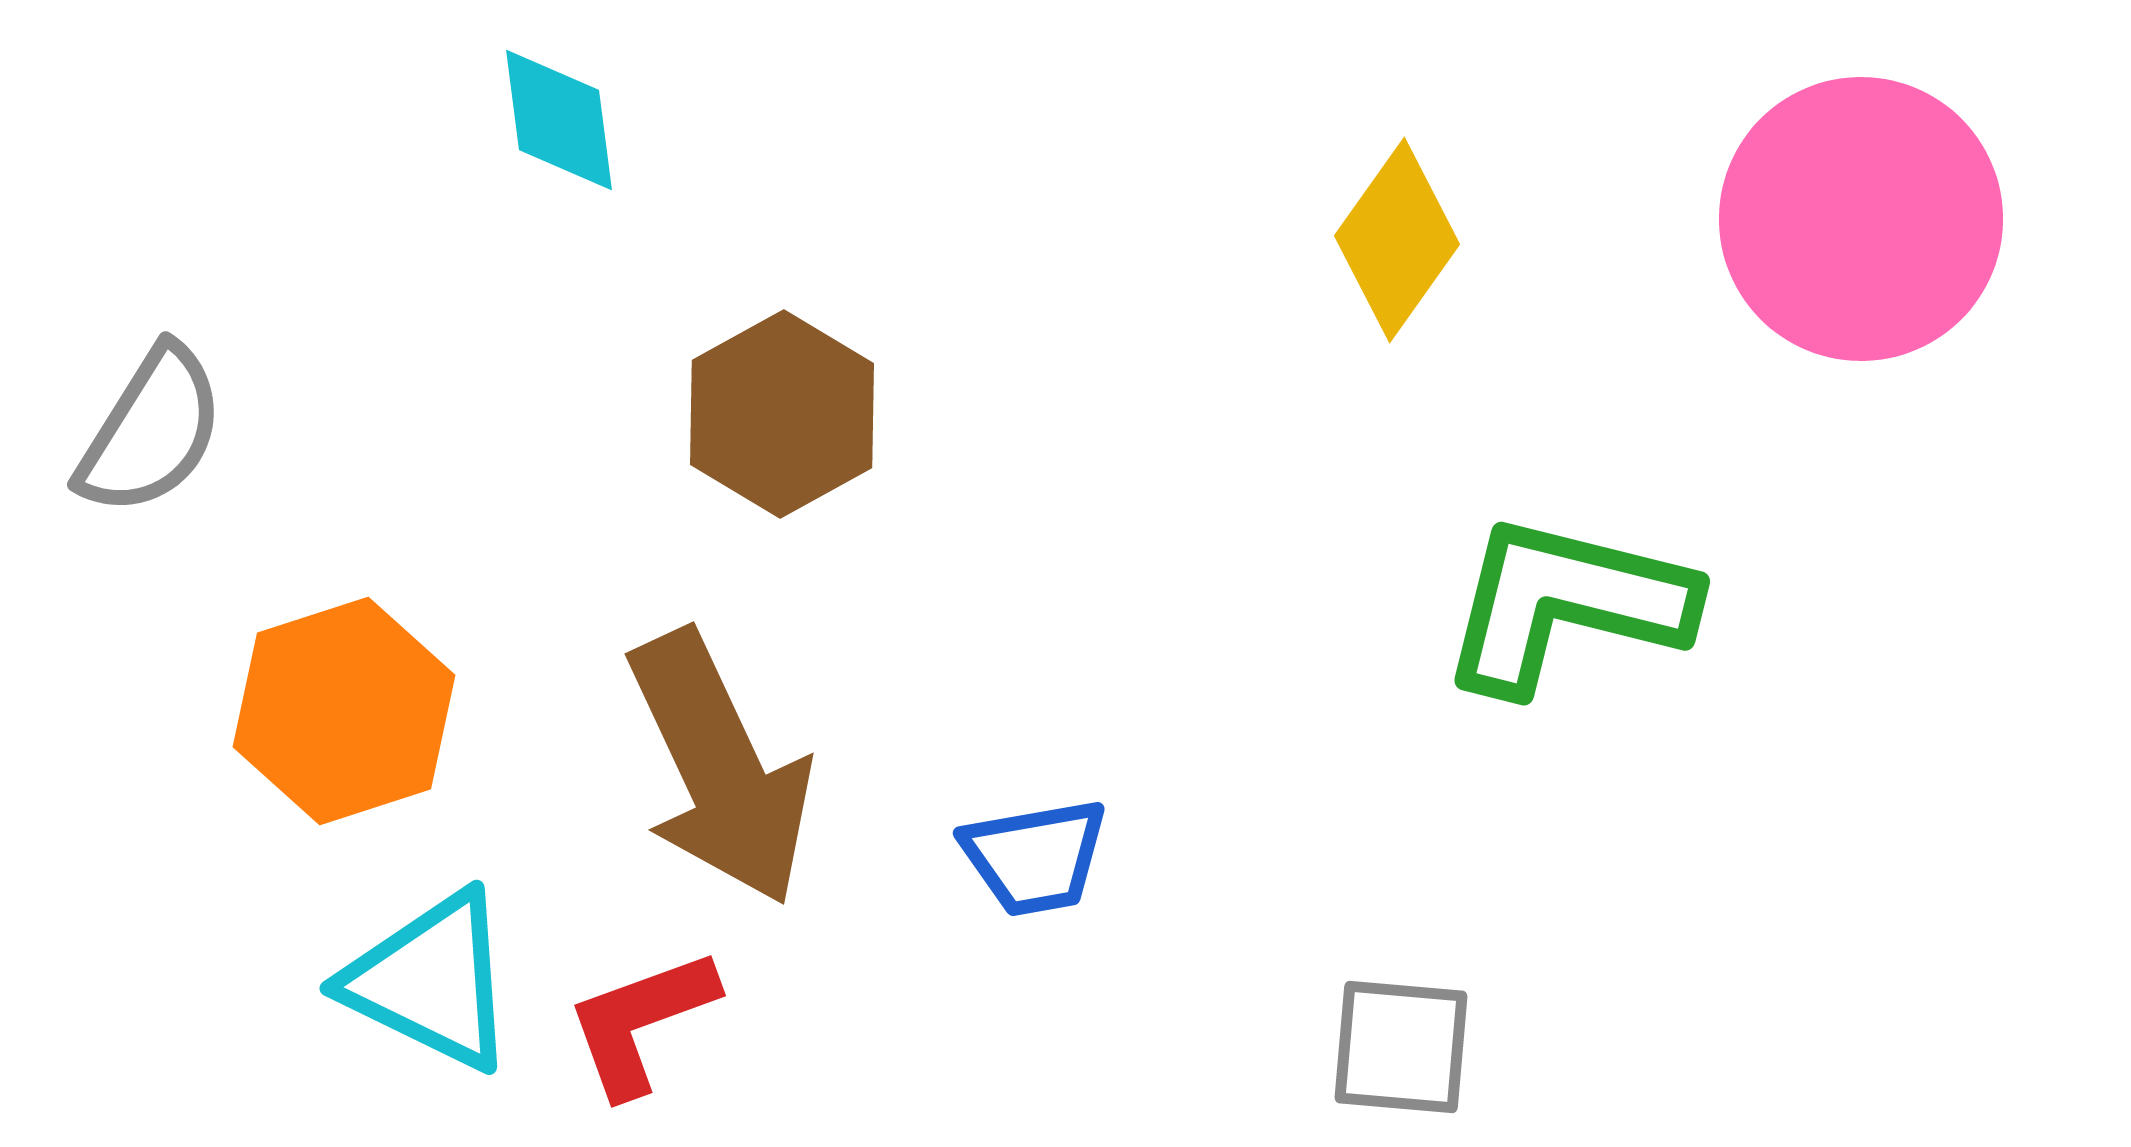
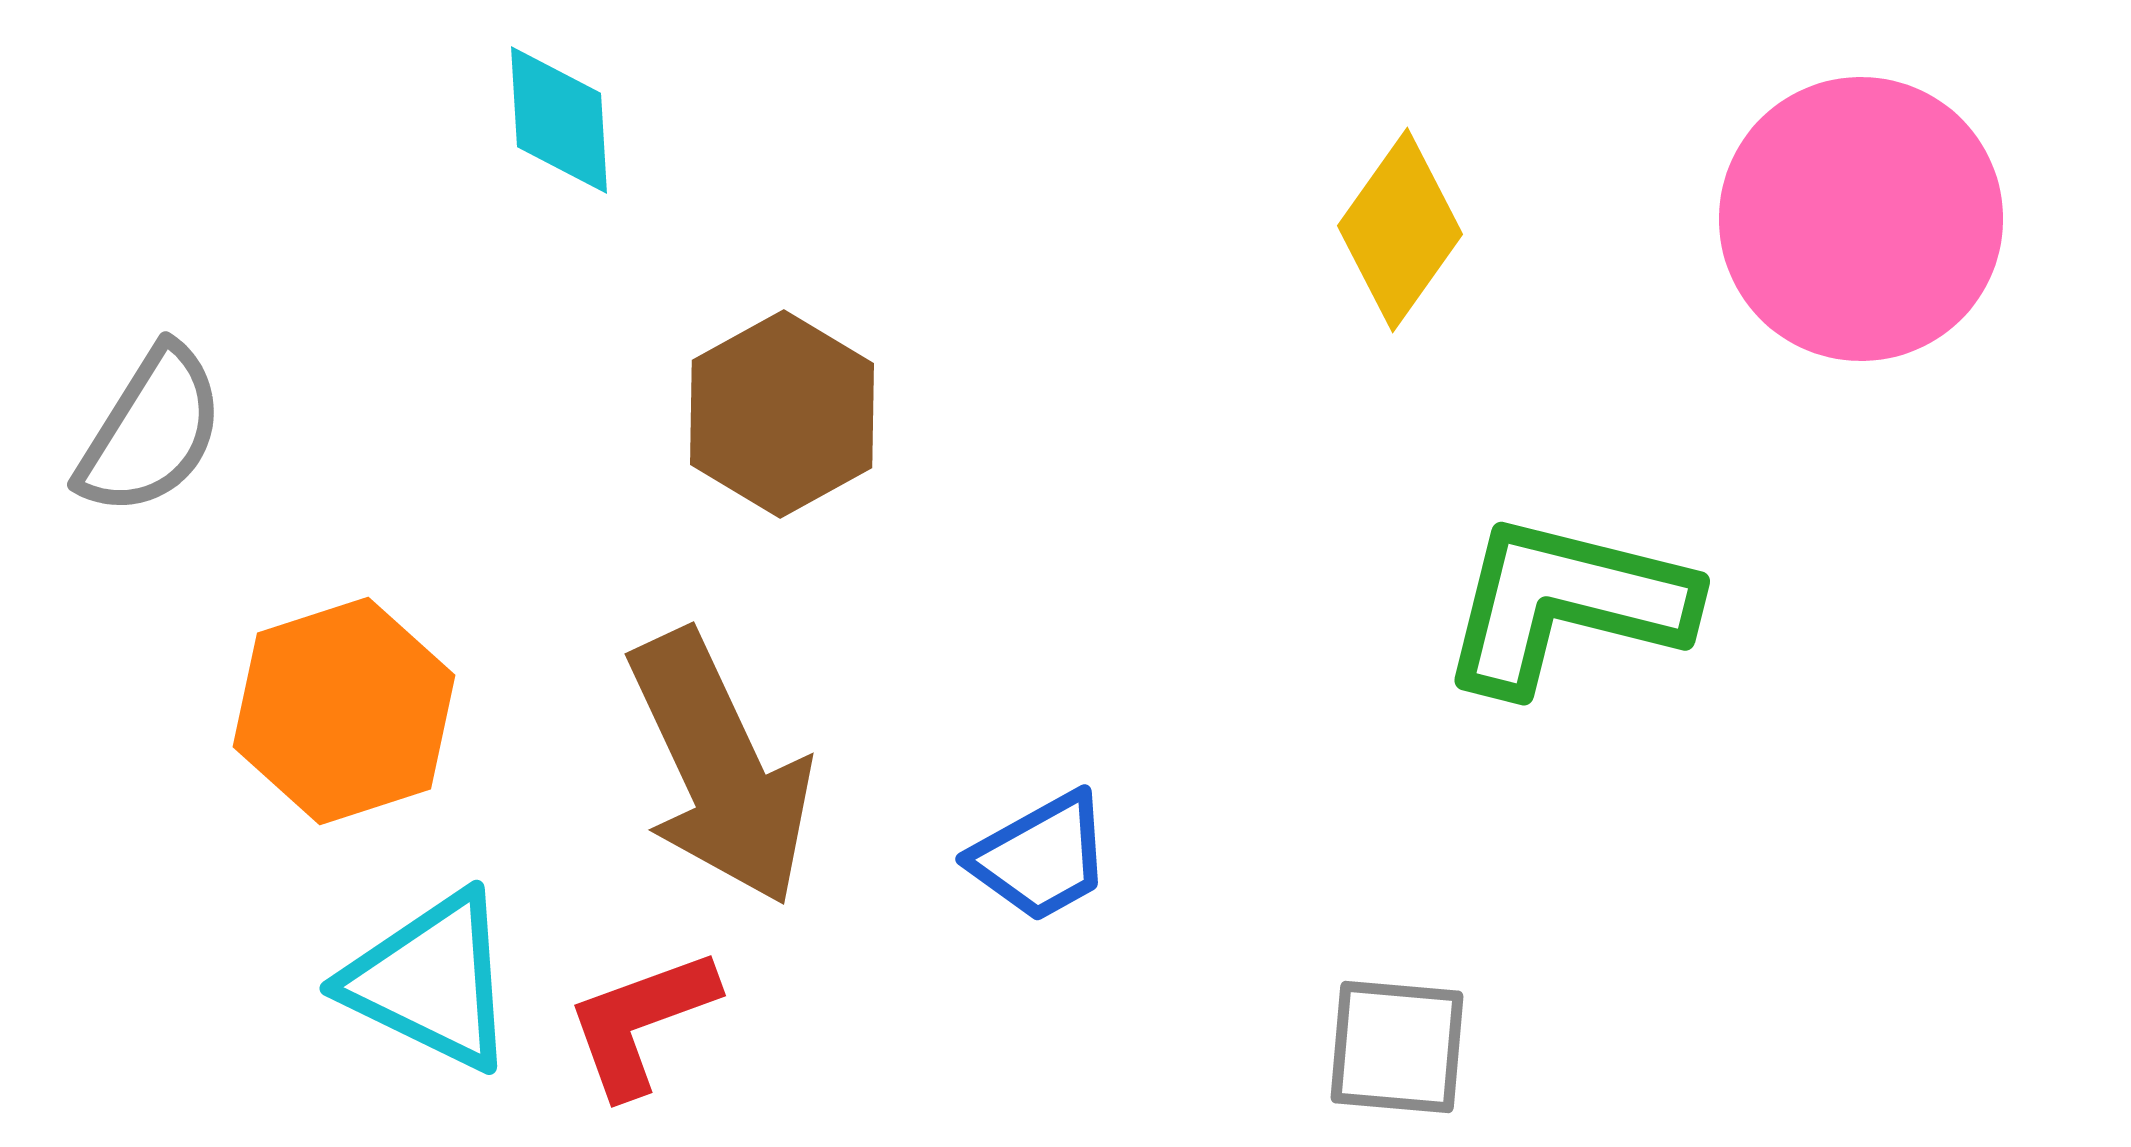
cyan diamond: rotated 4 degrees clockwise
yellow diamond: moved 3 px right, 10 px up
blue trapezoid: moved 6 px right; rotated 19 degrees counterclockwise
gray square: moved 4 px left
